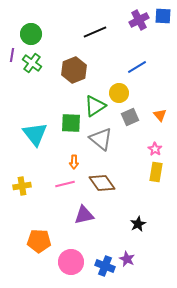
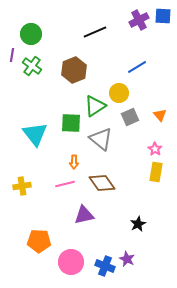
green cross: moved 3 px down
